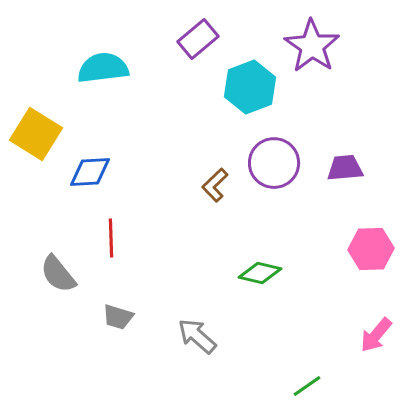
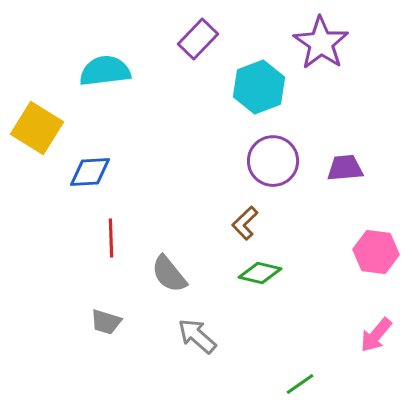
purple rectangle: rotated 6 degrees counterclockwise
purple star: moved 9 px right, 3 px up
cyan semicircle: moved 2 px right, 3 px down
cyan hexagon: moved 9 px right
yellow square: moved 1 px right, 6 px up
purple circle: moved 1 px left, 2 px up
brown L-shape: moved 30 px right, 38 px down
pink hexagon: moved 5 px right, 3 px down; rotated 9 degrees clockwise
gray semicircle: moved 111 px right
gray trapezoid: moved 12 px left, 5 px down
green line: moved 7 px left, 2 px up
